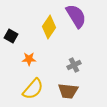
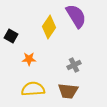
yellow semicircle: rotated 135 degrees counterclockwise
